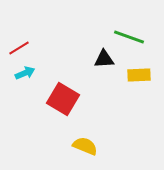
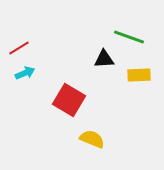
red square: moved 6 px right, 1 px down
yellow semicircle: moved 7 px right, 7 px up
